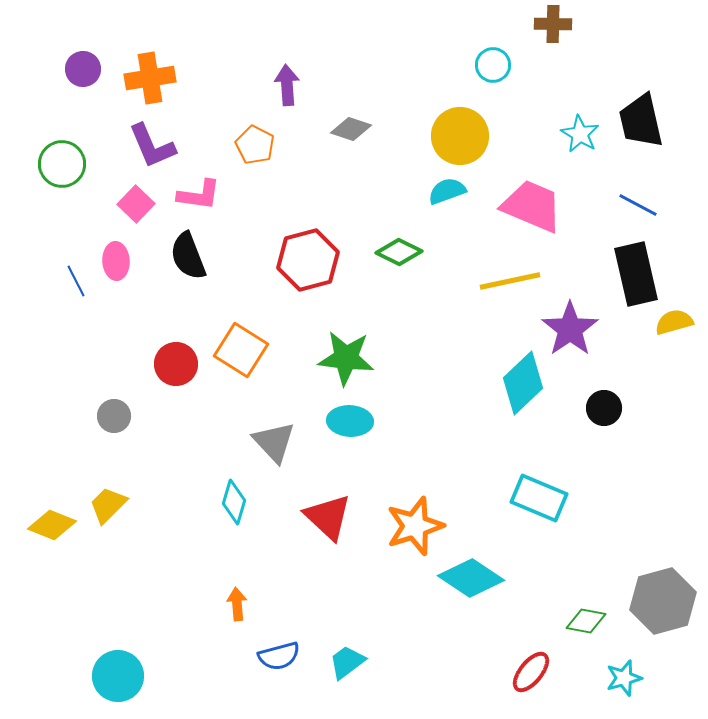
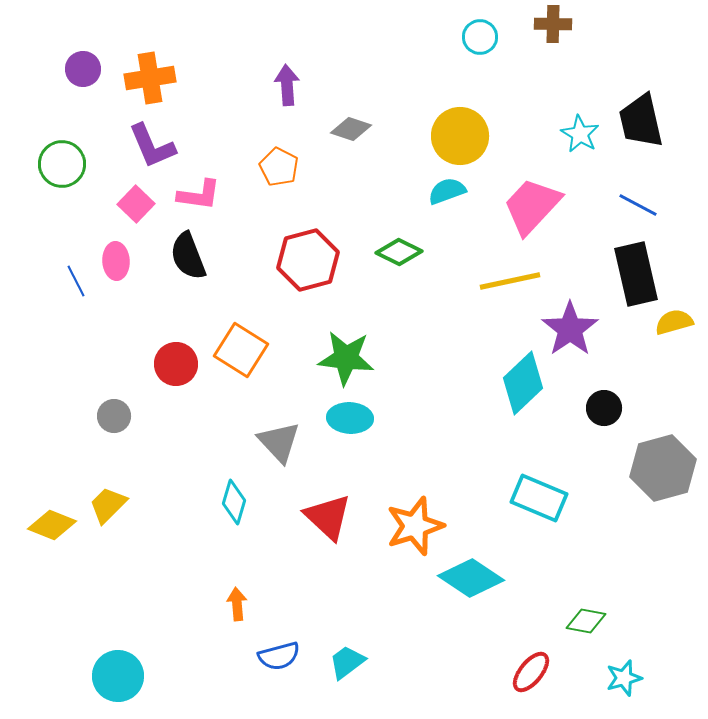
cyan circle at (493, 65): moved 13 px left, 28 px up
orange pentagon at (255, 145): moved 24 px right, 22 px down
pink trapezoid at (532, 206): rotated 70 degrees counterclockwise
cyan ellipse at (350, 421): moved 3 px up
gray triangle at (274, 442): moved 5 px right
gray hexagon at (663, 601): moved 133 px up
